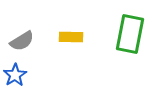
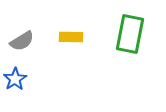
blue star: moved 4 px down
